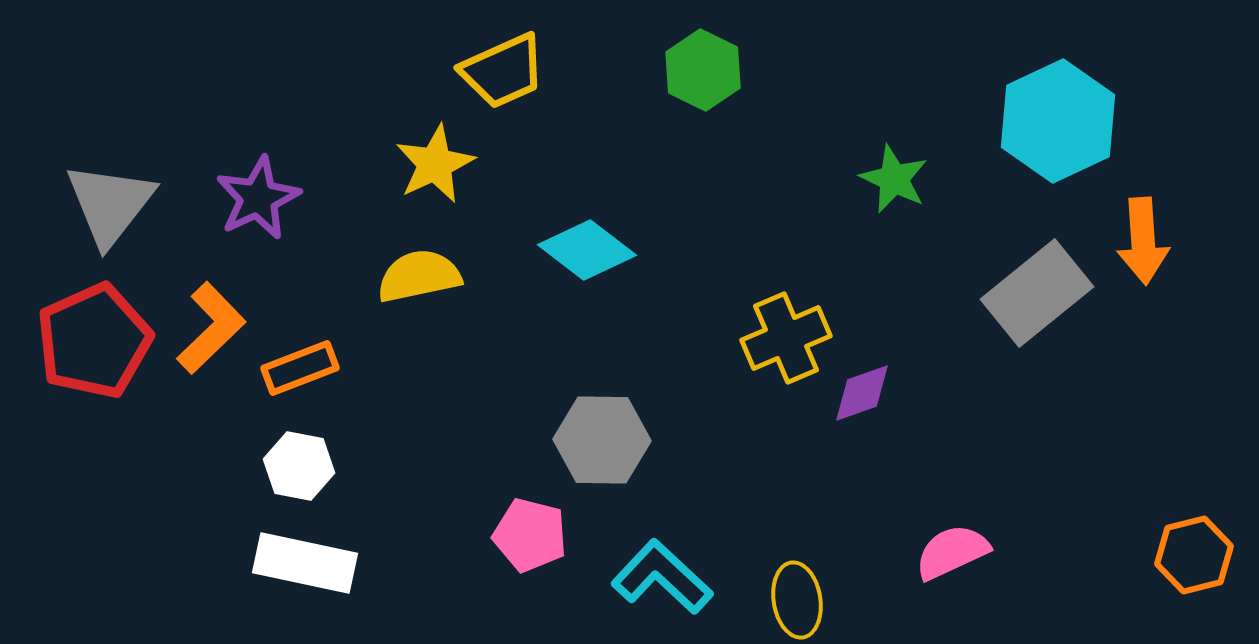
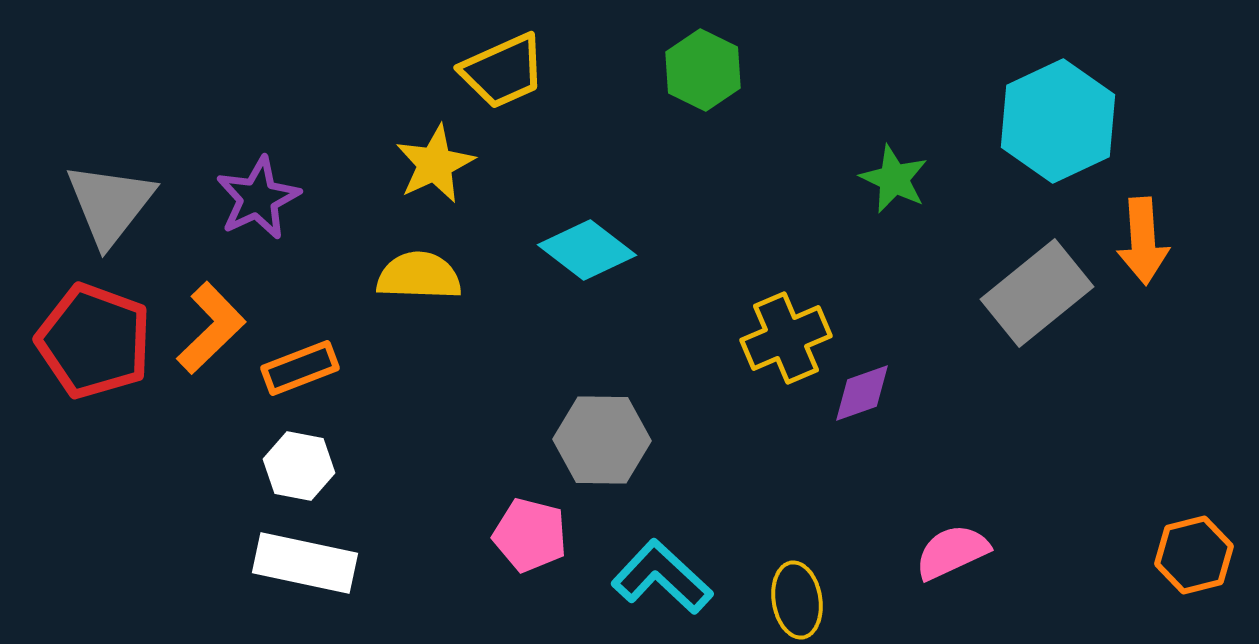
yellow semicircle: rotated 14 degrees clockwise
red pentagon: rotated 28 degrees counterclockwise
